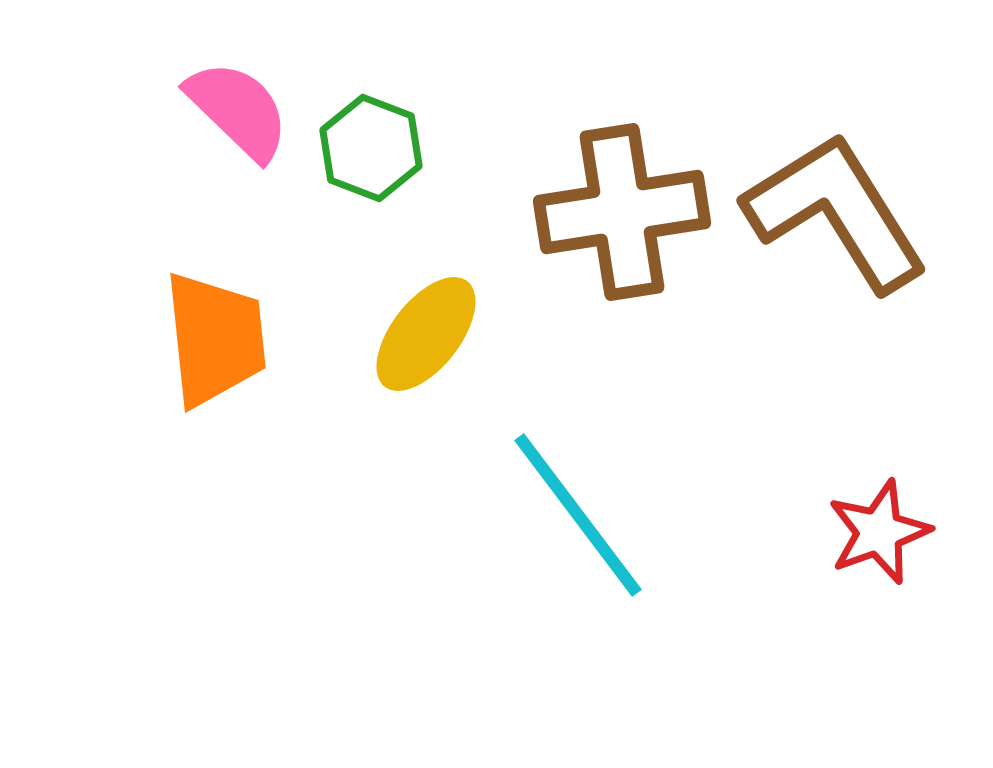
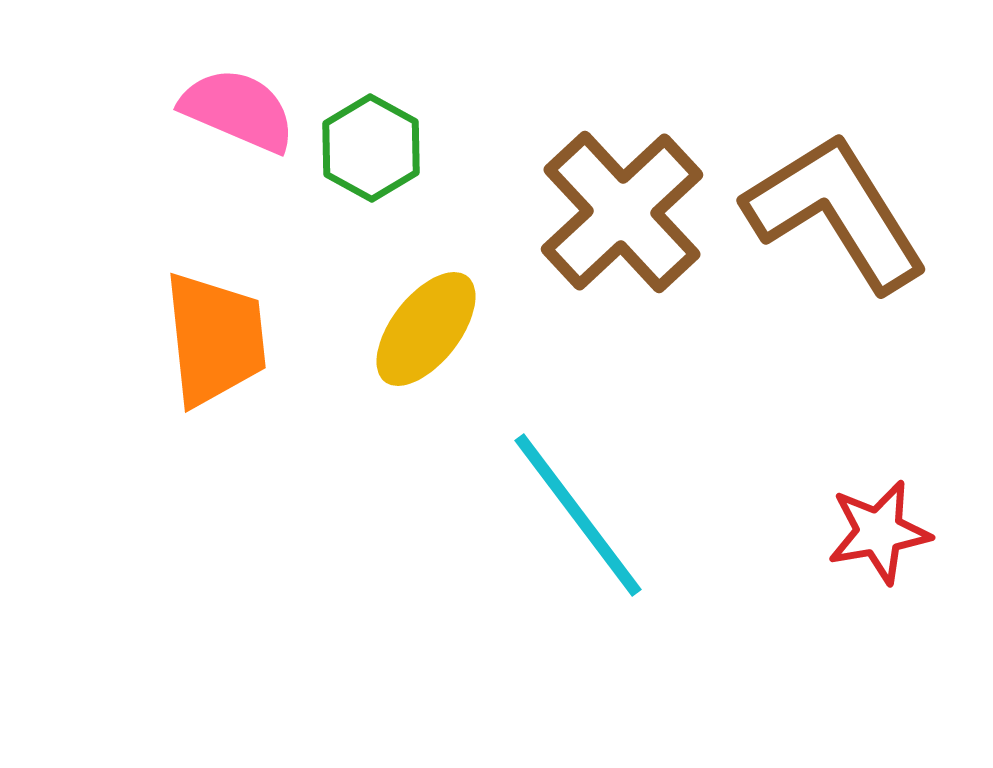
pink semicircle: rotated 21 degrees counterclockwise
green hexagon: rotated 8 degrees clockwise
brown cross: rotated 34 degrees counterclockwise
yellow ellipse: moved 5 px up
red star: rotated 10 degrees clockwise
